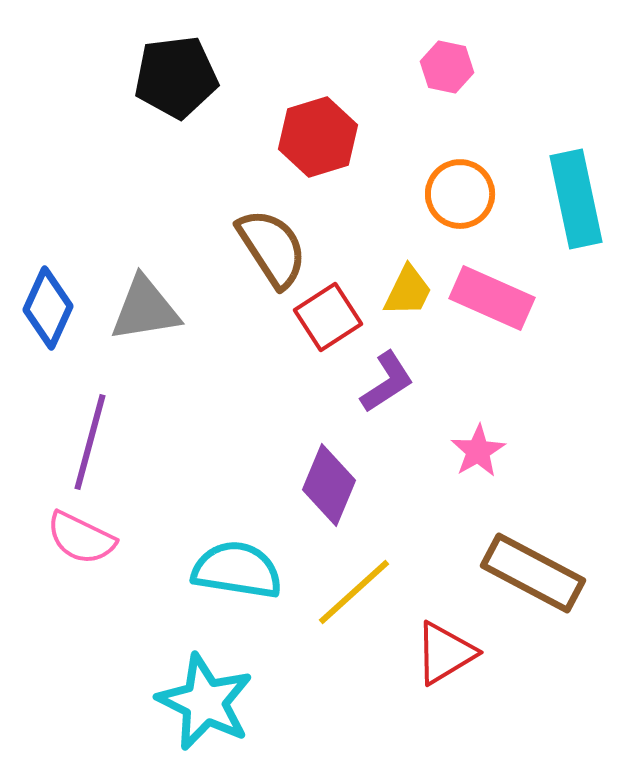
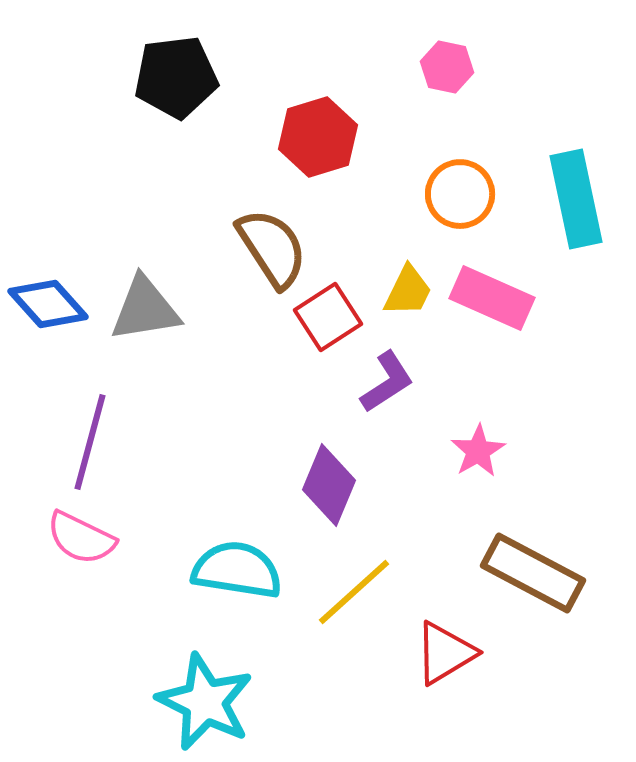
blue diamond: moved 4 px up; rotated 66 degrees counterclockwise
